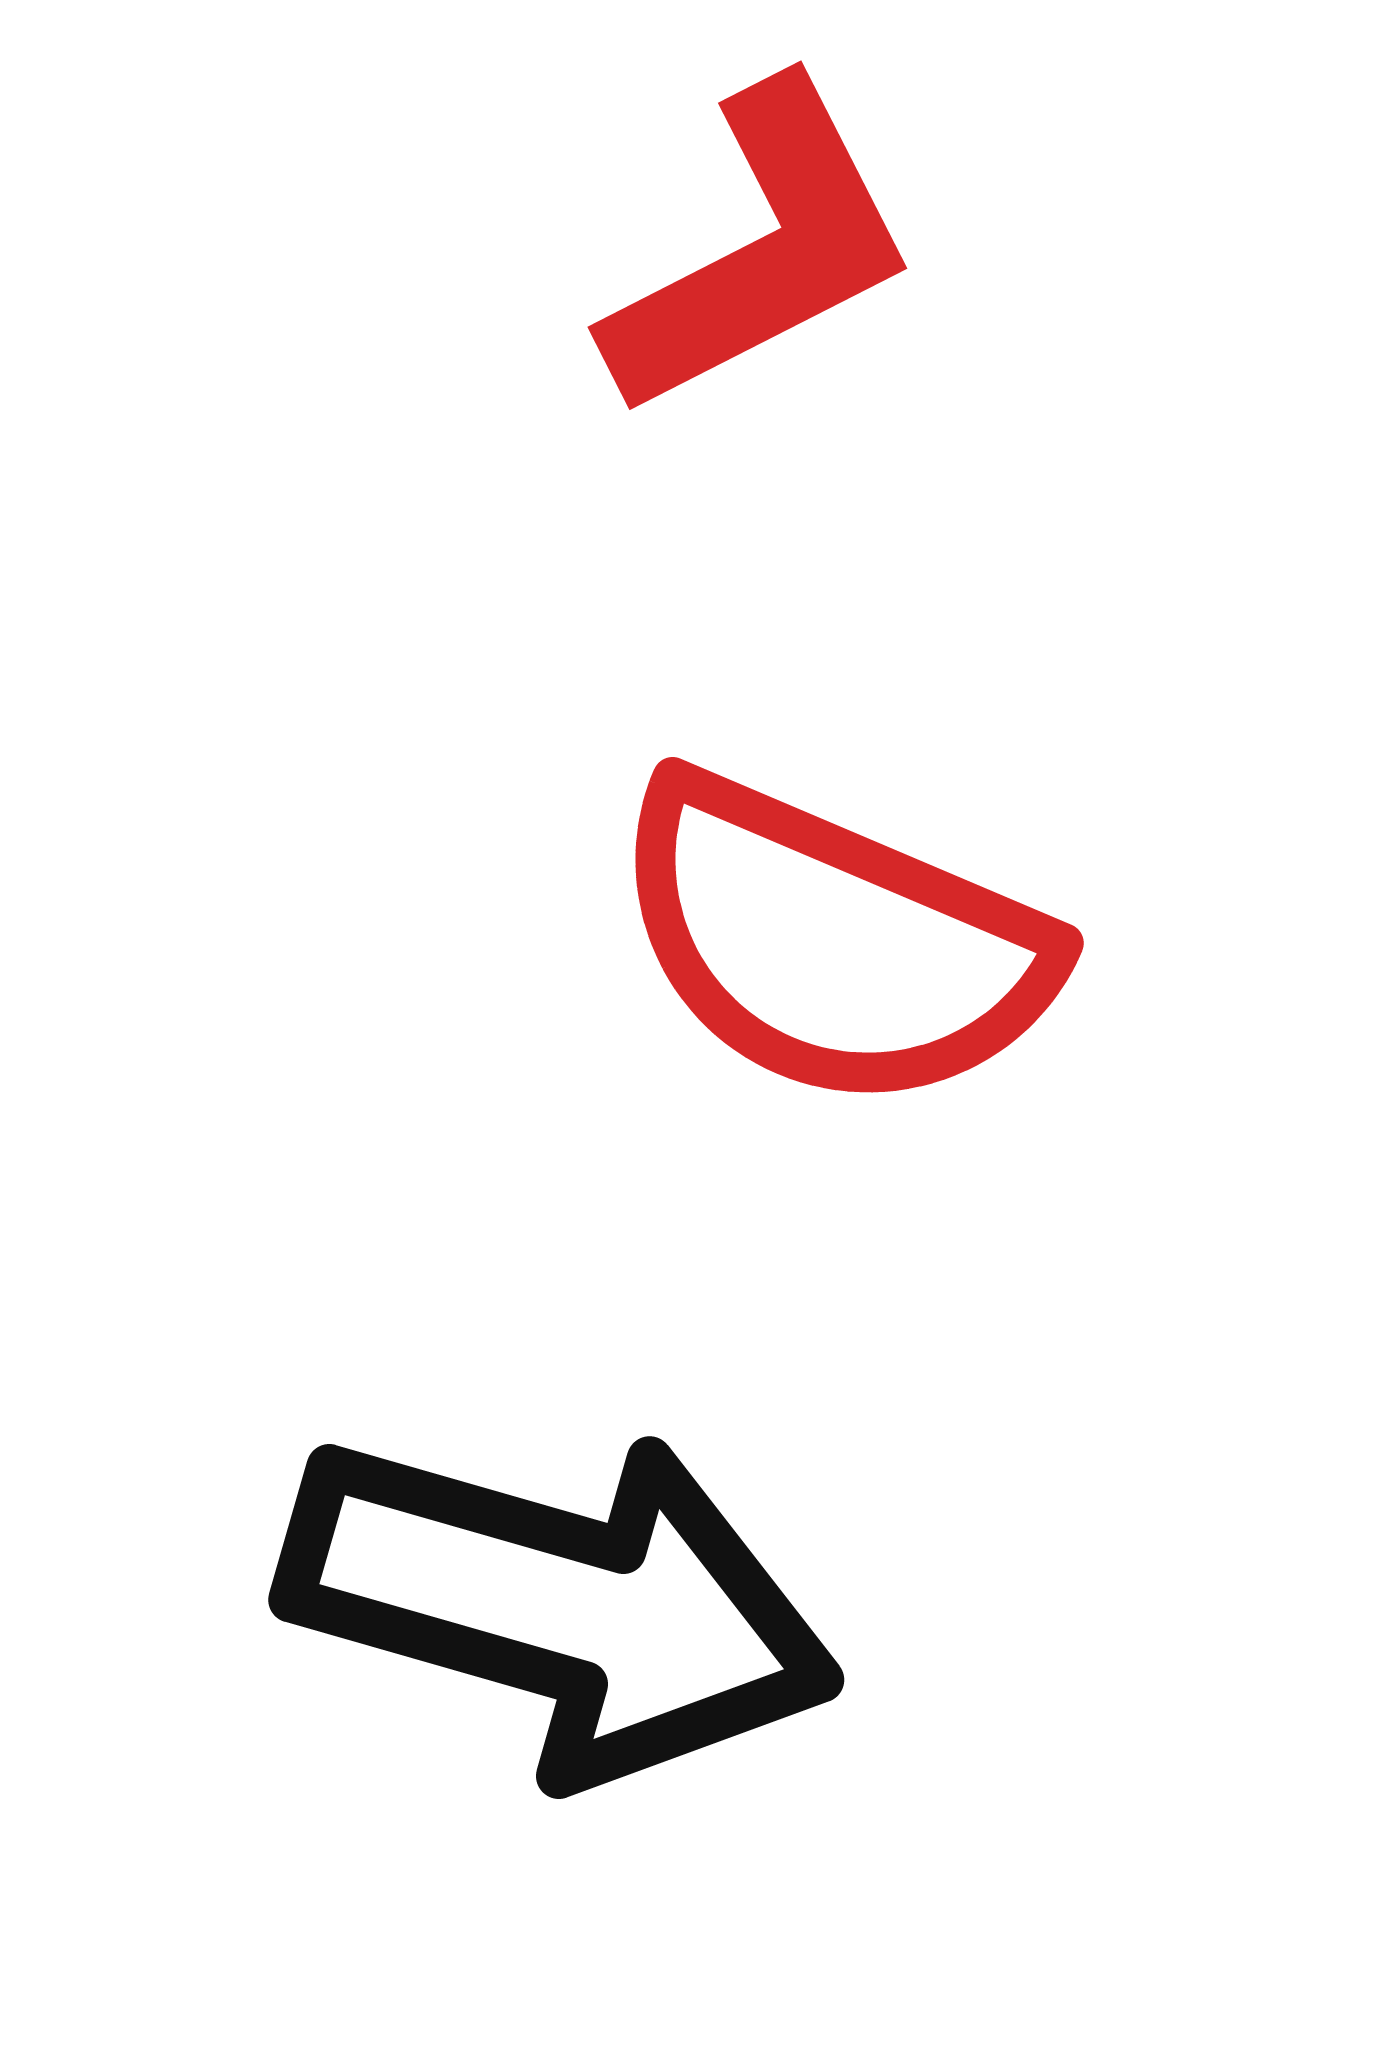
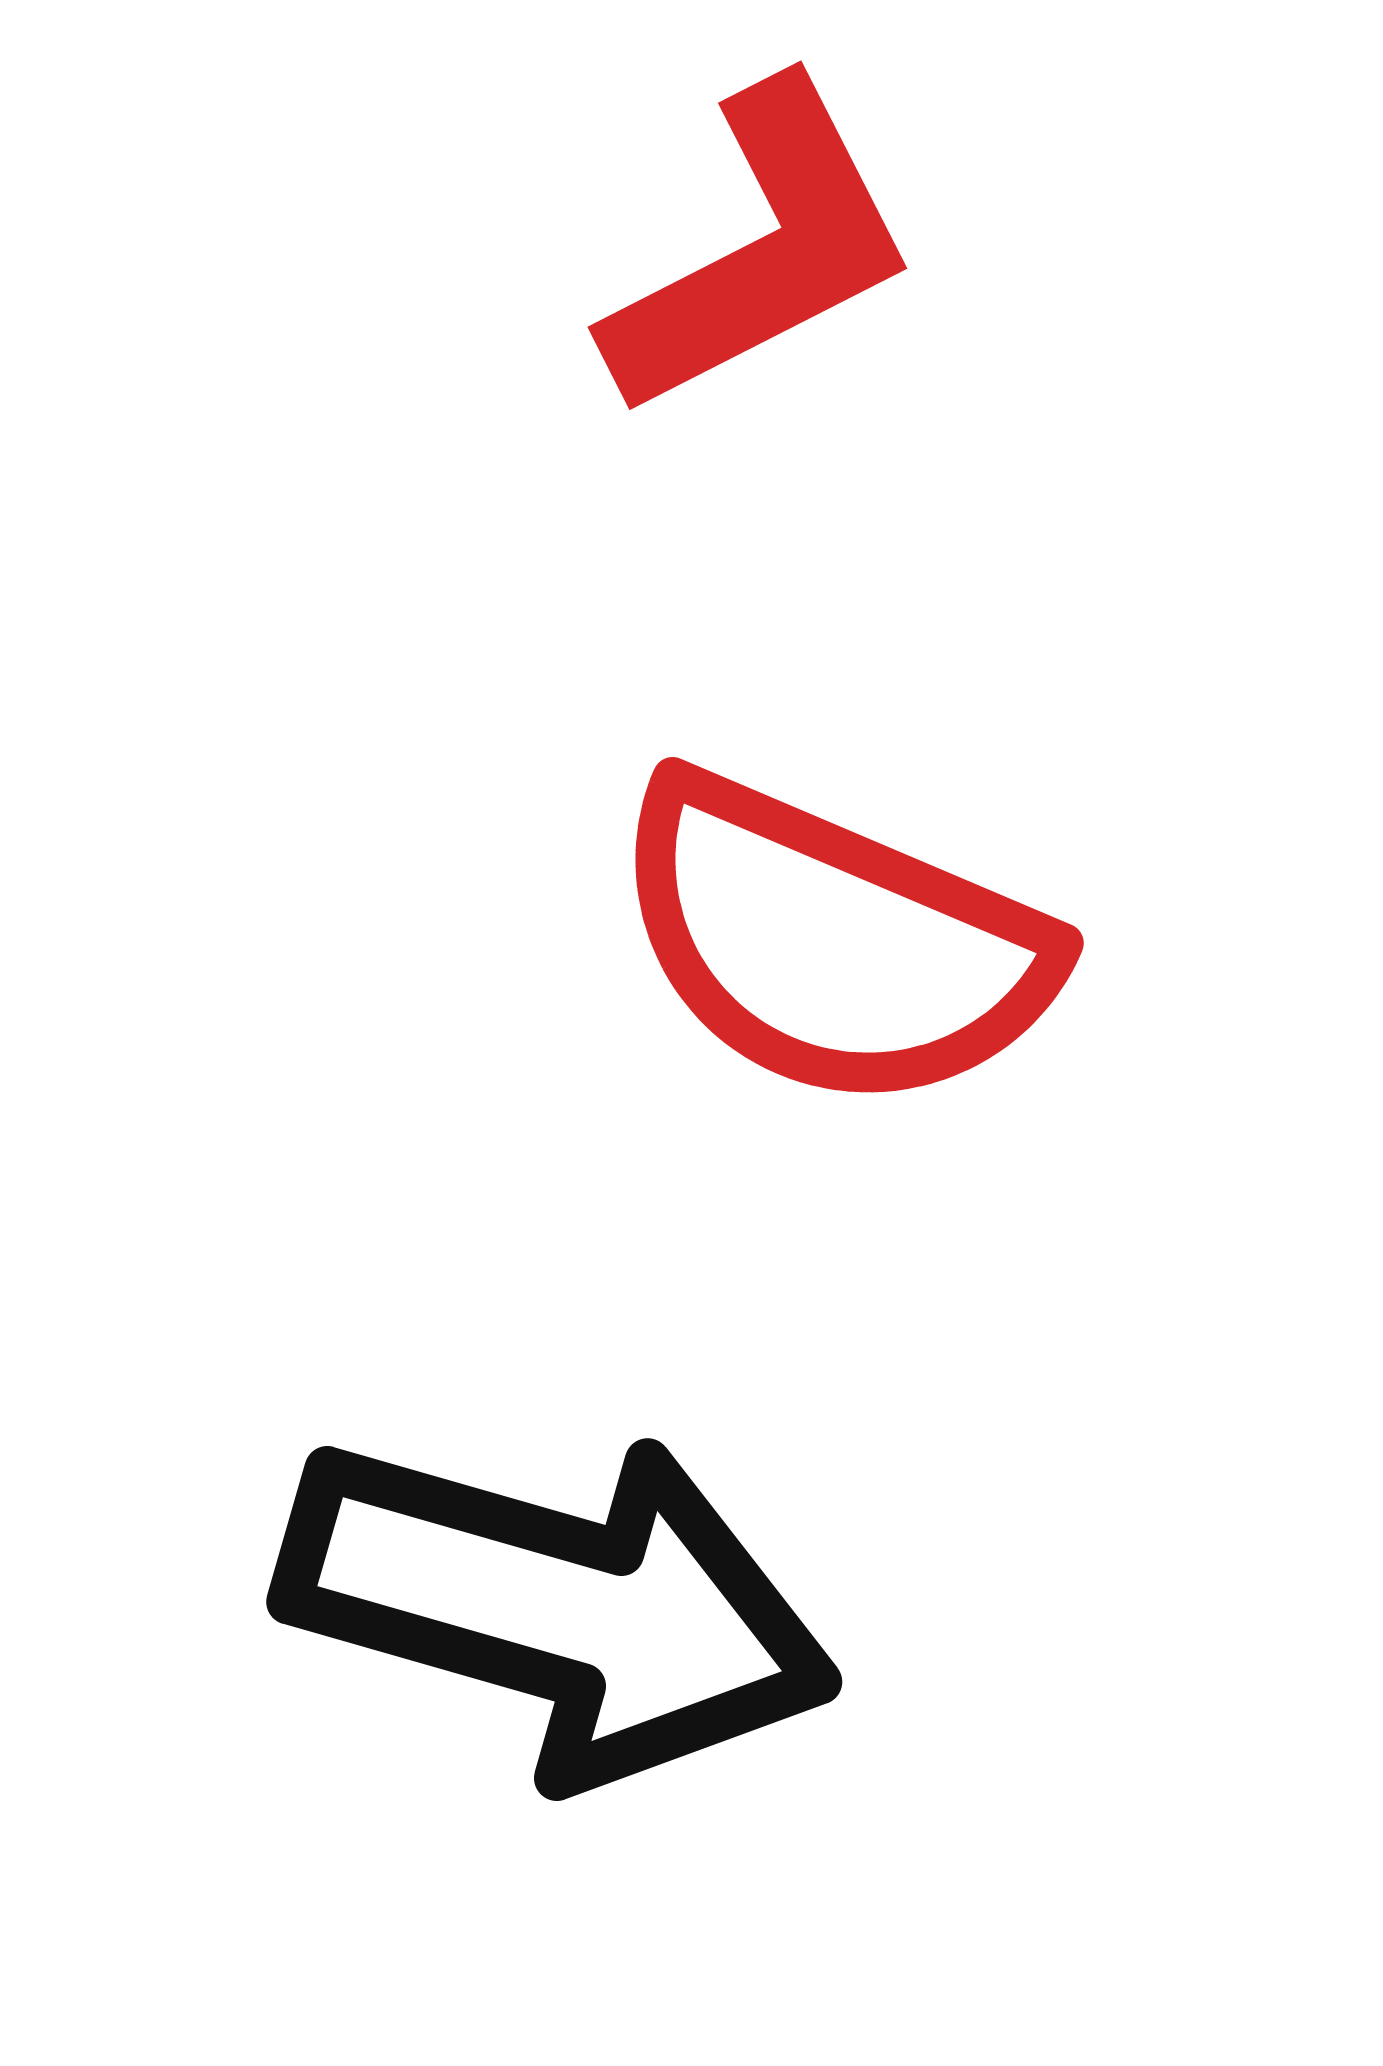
black arrow: moved 2 px left, 2 px down
